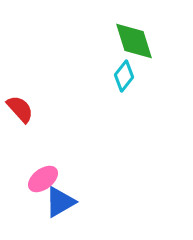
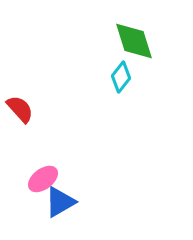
cyan diamond: moved 3 px left, 1 px down
